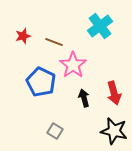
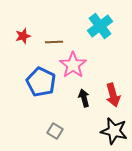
brown line: rotated 24 degrees counterclockwise
red arrow: moved 1 px left, 2 px down
